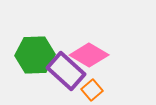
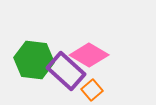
green hexagon: moved 1 px left, 5 px down; rotated 9 degrees clockwise
